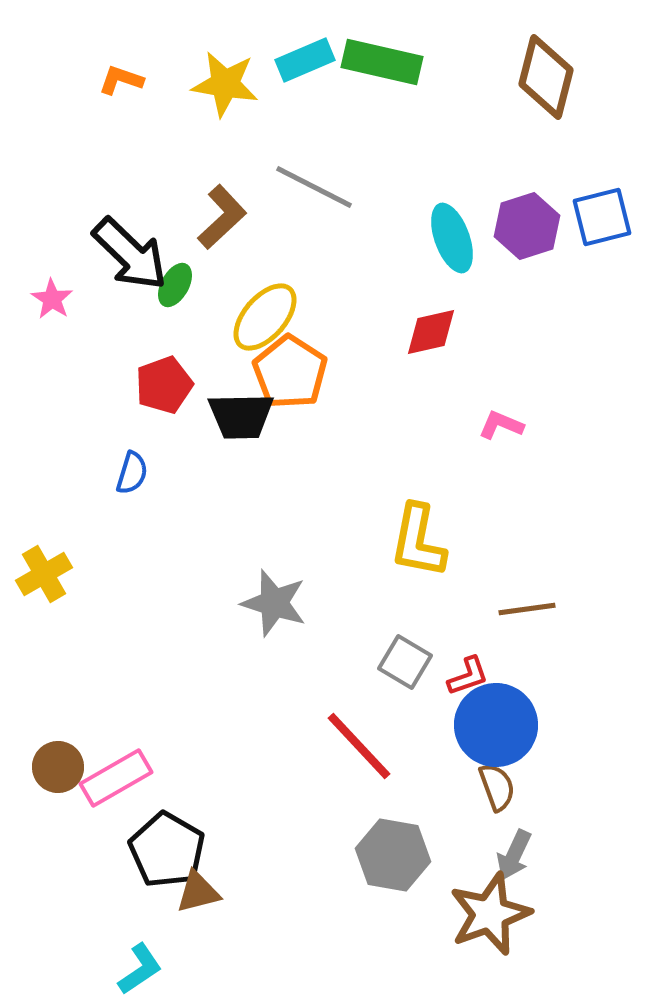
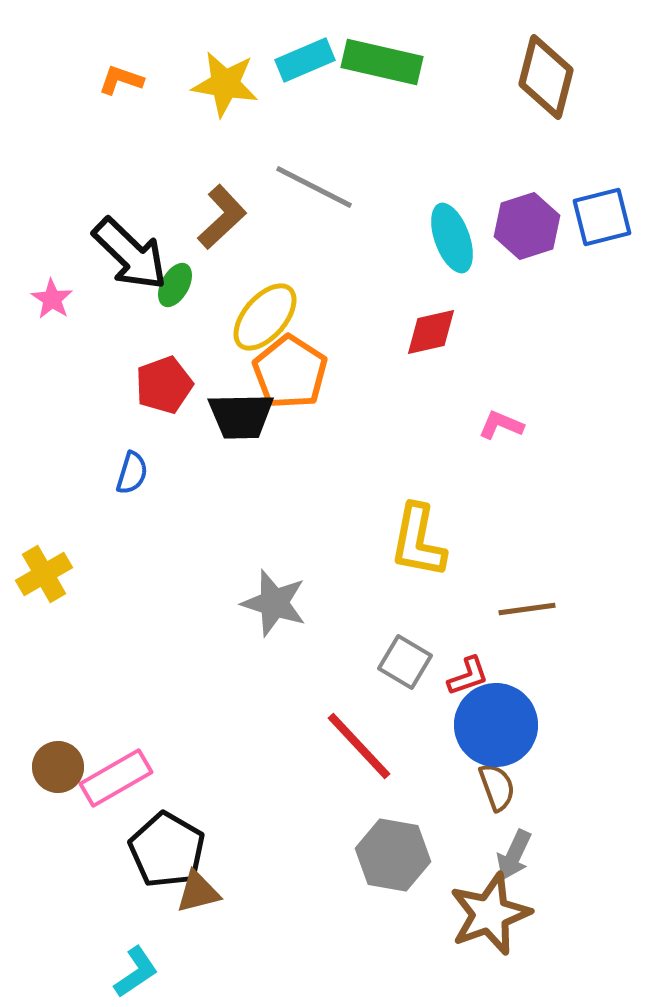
cyan L-shape: moved 4 px left, 3 px down
